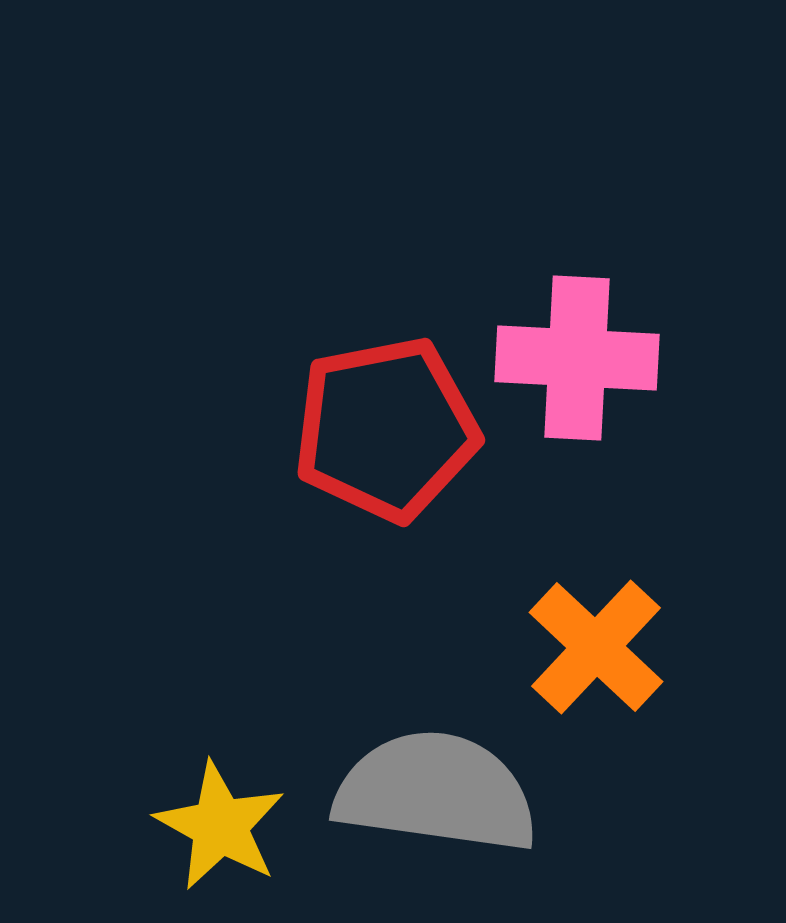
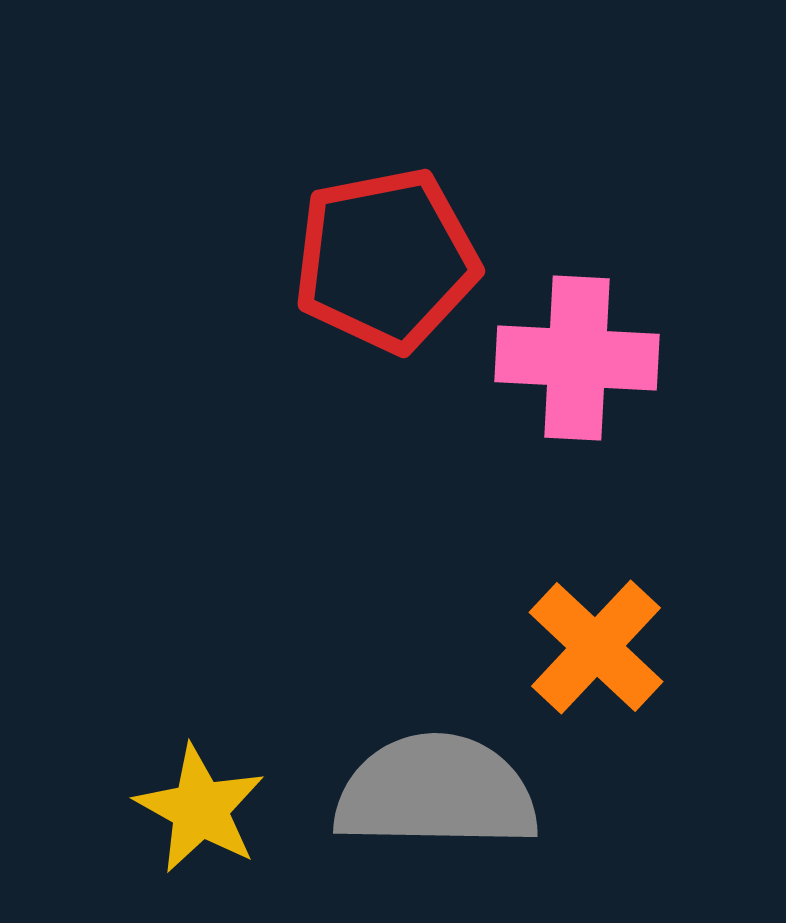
red pentagon: moved 169 px up
gray semicircle: rotated 7 degrees counterclockwise
yellow star: moved 20 px left, 17 px up
